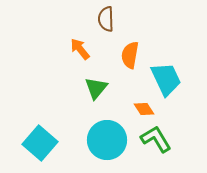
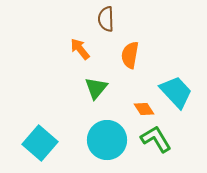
cyan trapezoid: moved 10 px right, 13 px down; rotated 18 degrees counterclockwise
